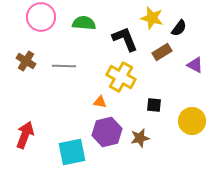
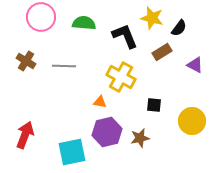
black L-shape: moved 3 px up
